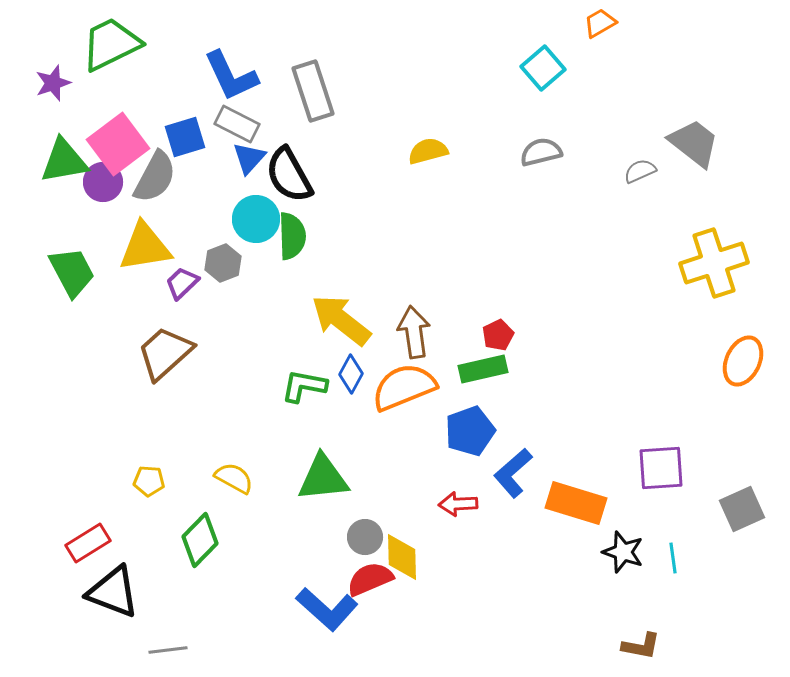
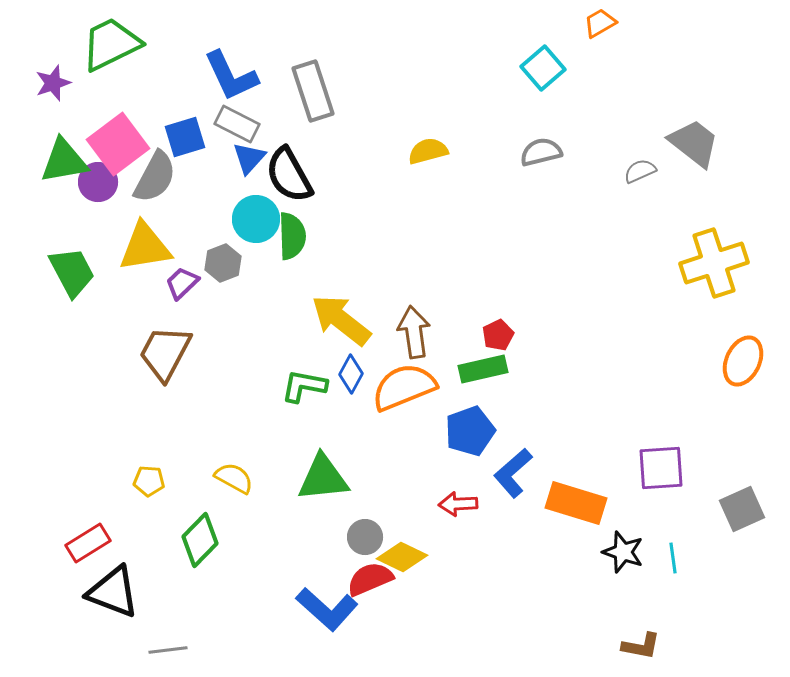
purple circle at (103, 182): moved 5 px left
brown trapezoid at (165, 353): rotated 20 degrees counterclockwise
yellow diamond at (402, 557): rotated 63 degrees counterclockwise
